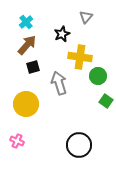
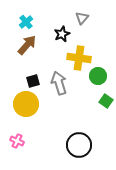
gray triangle: moved 4 px left, 1 px down
yellow cross: moved 1 px left, 1 px down
black square: moved 14 px down
